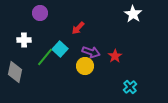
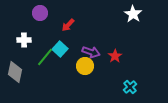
red arrow: moved 10 px left, 3 px up
